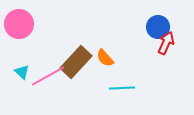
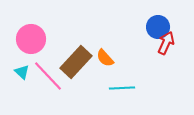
pink circle: moved 12 px right, 15 px down
pink line: rotated 76 degrees clockwise
